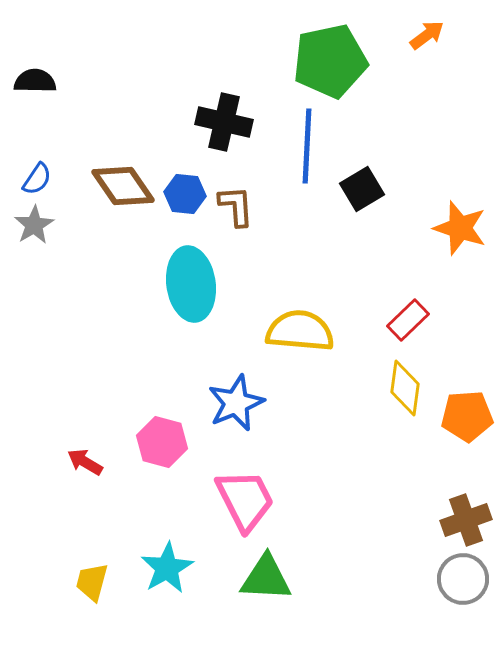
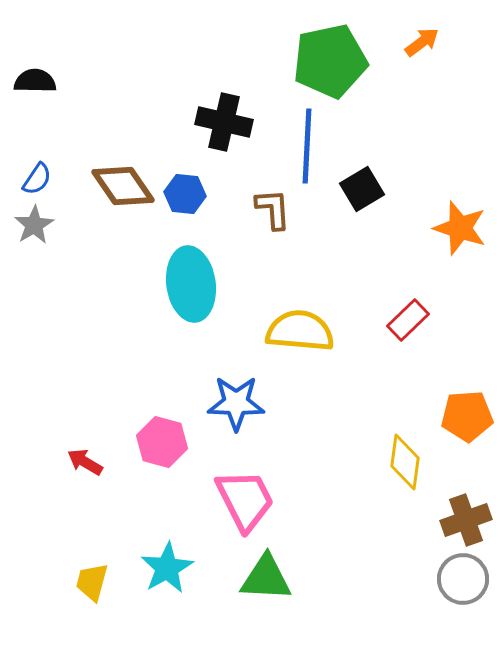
orange arrow: moved 5 px left, 7 px down
brown L-shape: moved 37 px right, 3 px down
yellow diamond: moved 74 px down
blue star: rotated 24 degrees clockwise
